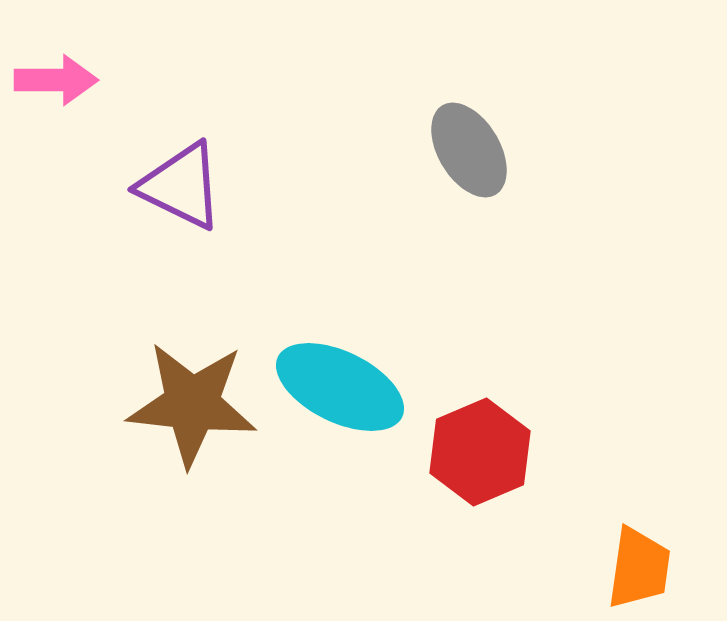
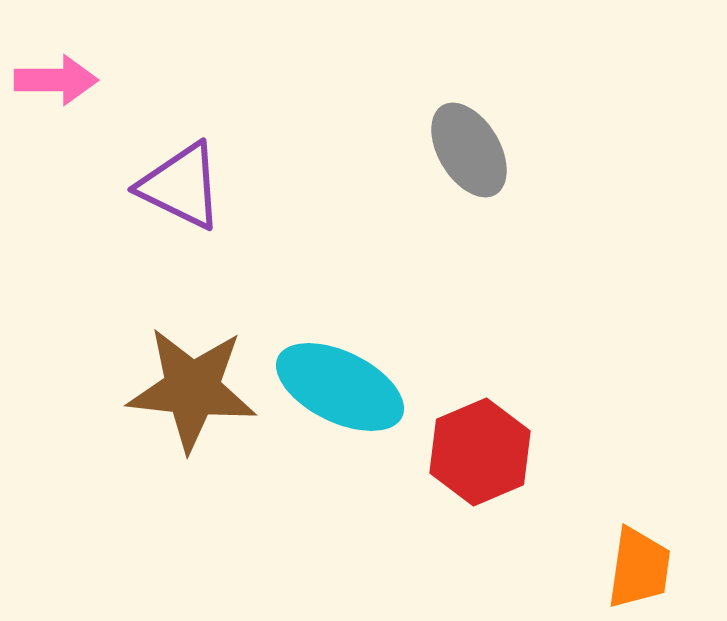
brown star: moved 15 px up
